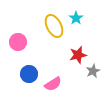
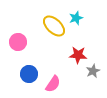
cyan star: rotated 16 degrees clockwise
yellow ellipse: rotated 20 degrees counterclockwise
red star: rotated 18 degrees clockwise
pink semicircle: rotated 24 degrees counterclockwise
